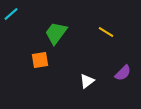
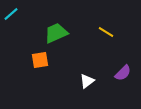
green trapezoid: rotated 30 degrees clockwise
